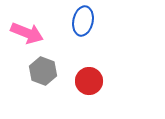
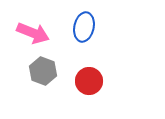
blue ellipse: moved 1 px right, 6 px down
pink arrow: moved 6 px right
